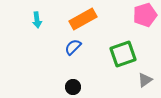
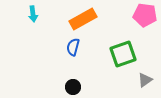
pink pentagon: rotated 25 degrees clockwise
cyan arrow: moved 4 px left, 6 px up
blue semicircle: rotated 30 degrees counterclockwise
